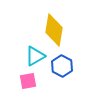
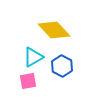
yellow diamond: rotated 52 degrees counterclockwise
cyan triangle: moved 2 px left, 1 px down
